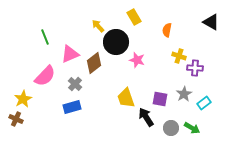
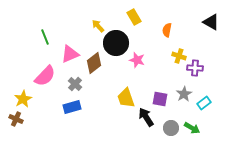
black circle: moved 1 px down
